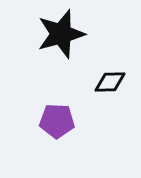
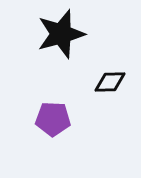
purple pentagon: moved 4 px left, 2 px up
